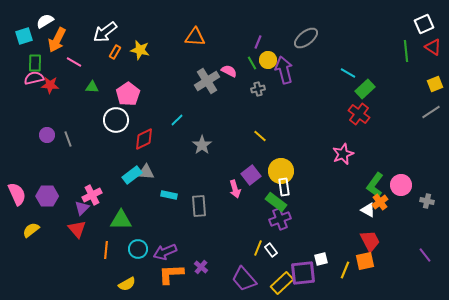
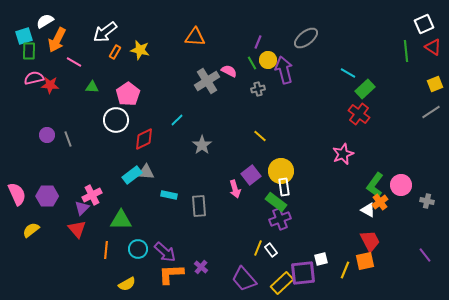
green rectangle at (35, 63): moved 6 px left, 12 px up
purple arrow at (165, 252): rotated 115 degrees counterclockwise
